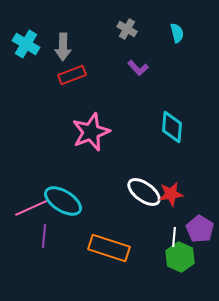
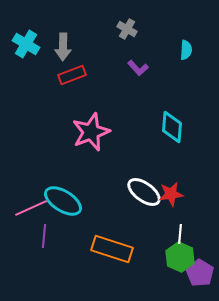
cyan semicircle: moved 9 px right, 17 px down; rotated 18 degrees clockwise
purple pentagon: moved 44 px down
white line: moved 6 px right, 3 px up
orange rectangle: moved 3 px right, 1 px down
